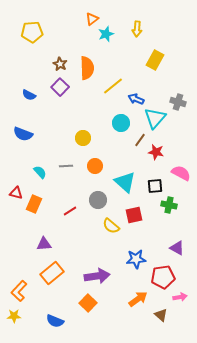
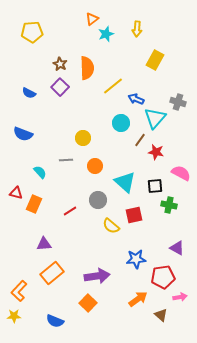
blue semicircle at (29, 95): moved 2 px up
gray line at (66, 166): moved 6 px up
